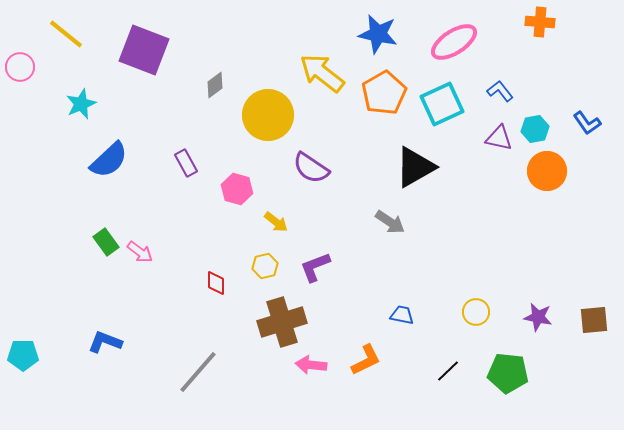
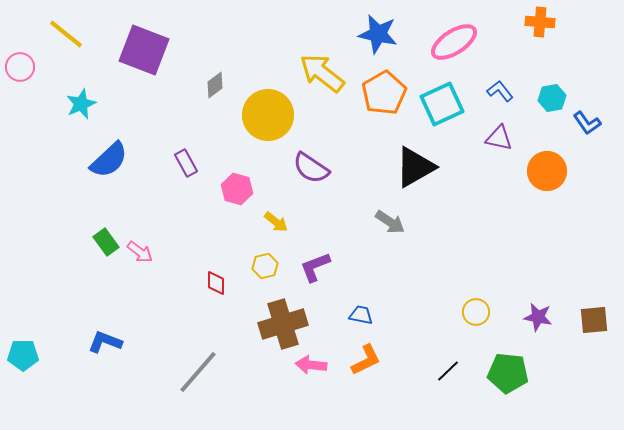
cyan hexagon at (535, 129): moved 17 px right, 31 px up
blue trapezoid at (402, 315): moved 41 px left
brown cross at (282, 322): moved 1 px right, 2 px down
